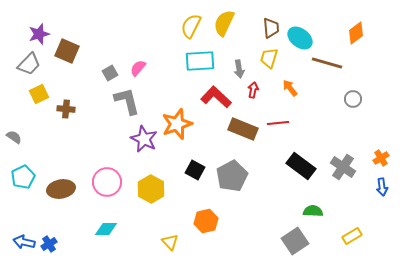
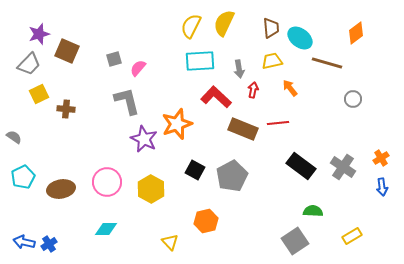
yellow trapezoid at (269, 58): moved 3 px right, 3 px down; rotated 60 degrees clockwise
gray square at (110, 73): moved 4 px right, 14 px up; rotated 14 degrees clockwise
